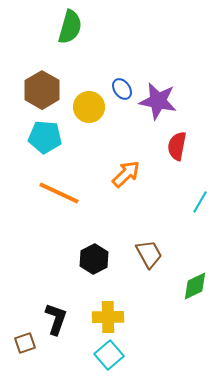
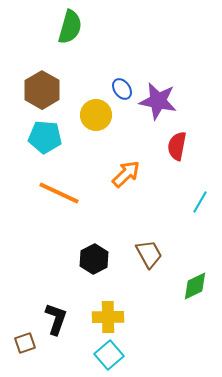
yellow circle: moved 7 px right, 8 px down
